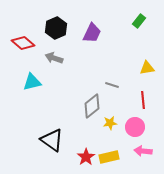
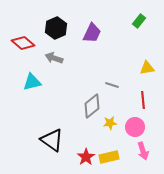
pink arrow: rotated 114 degrees counterclockwise
